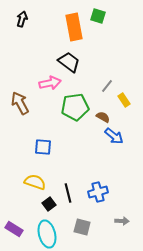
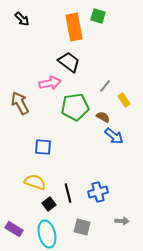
black arrow: rotated 119 degrees clockwise
gray line: moved 2 px left
